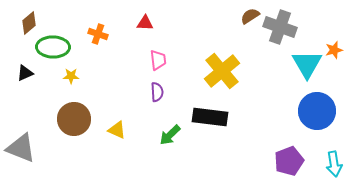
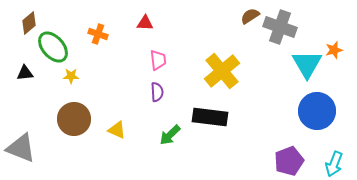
green ellipse: rotated 48 degrees clockwise
black triangle: rotated 18 degrees clockwise
cyan arrow: rotated 30 degrees clockwise
